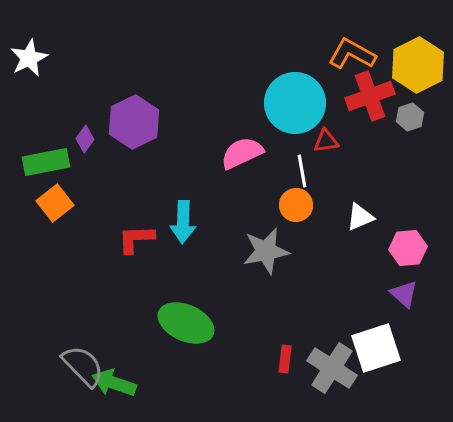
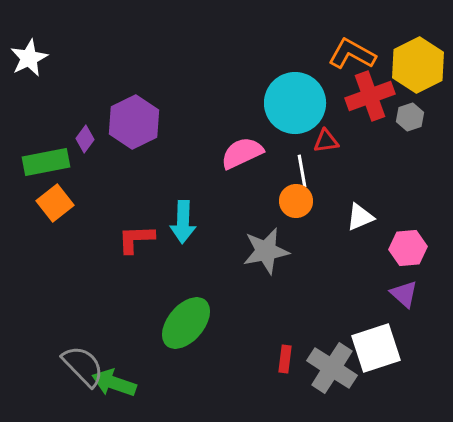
orange circle: moved 4 px up
green ellipse: rotated 74 degrees counterclockwise
